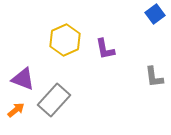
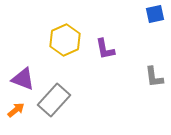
blue square: rotated 24 degrees clockwise
